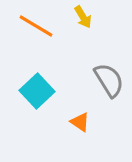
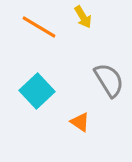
orange line: moved 3 px right, 1 px down
